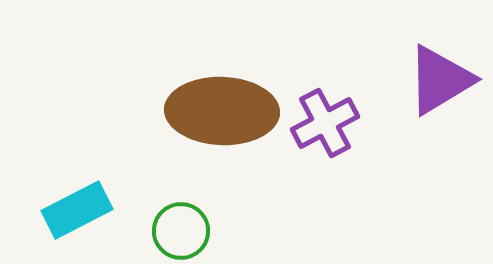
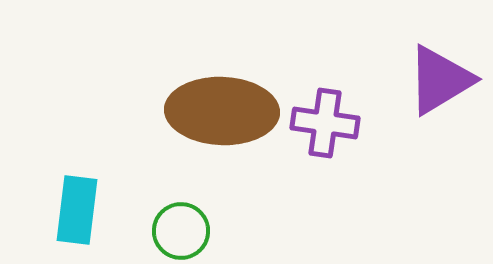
purple cross: rotated 36 degrees clockwise
cyan rectangle: rotated 56 degrees counterclockwise
